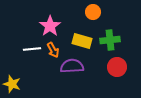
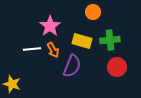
purple semicircle: rotated 115 degrees clockwise
